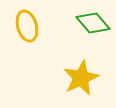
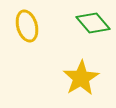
yellow star: rotated 6 degrees counterclockwise
